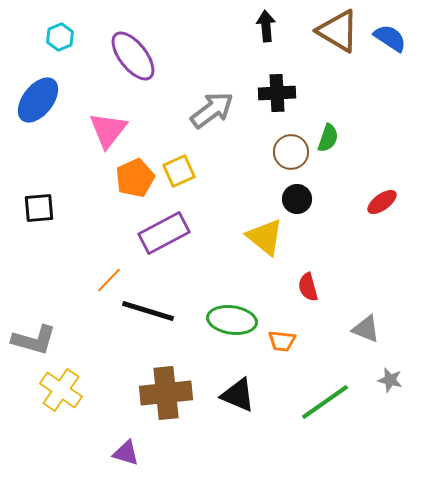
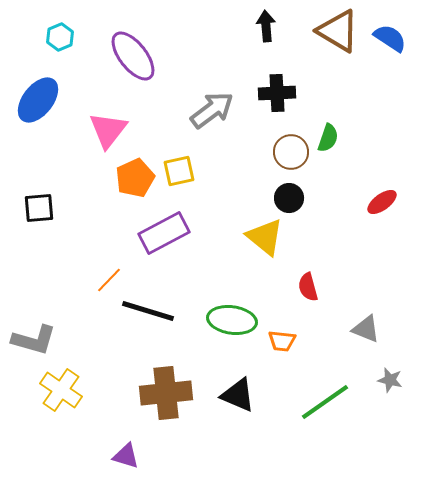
yellow square: rotated 12 degrees clockwise
black circle: moved 8 px left, 1 px up
purple triangle: moved 3 px down
